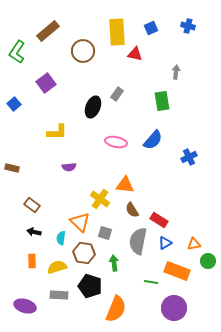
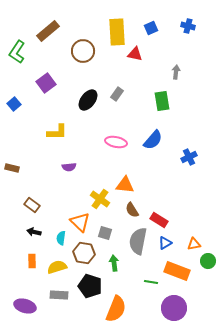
black ellipse at (93, 107): moved 5 px left, 7 px up; rotated 15 degrees clockwise
